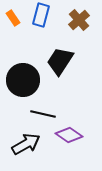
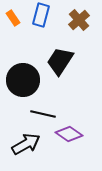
purple diamond: moved 1 px up
